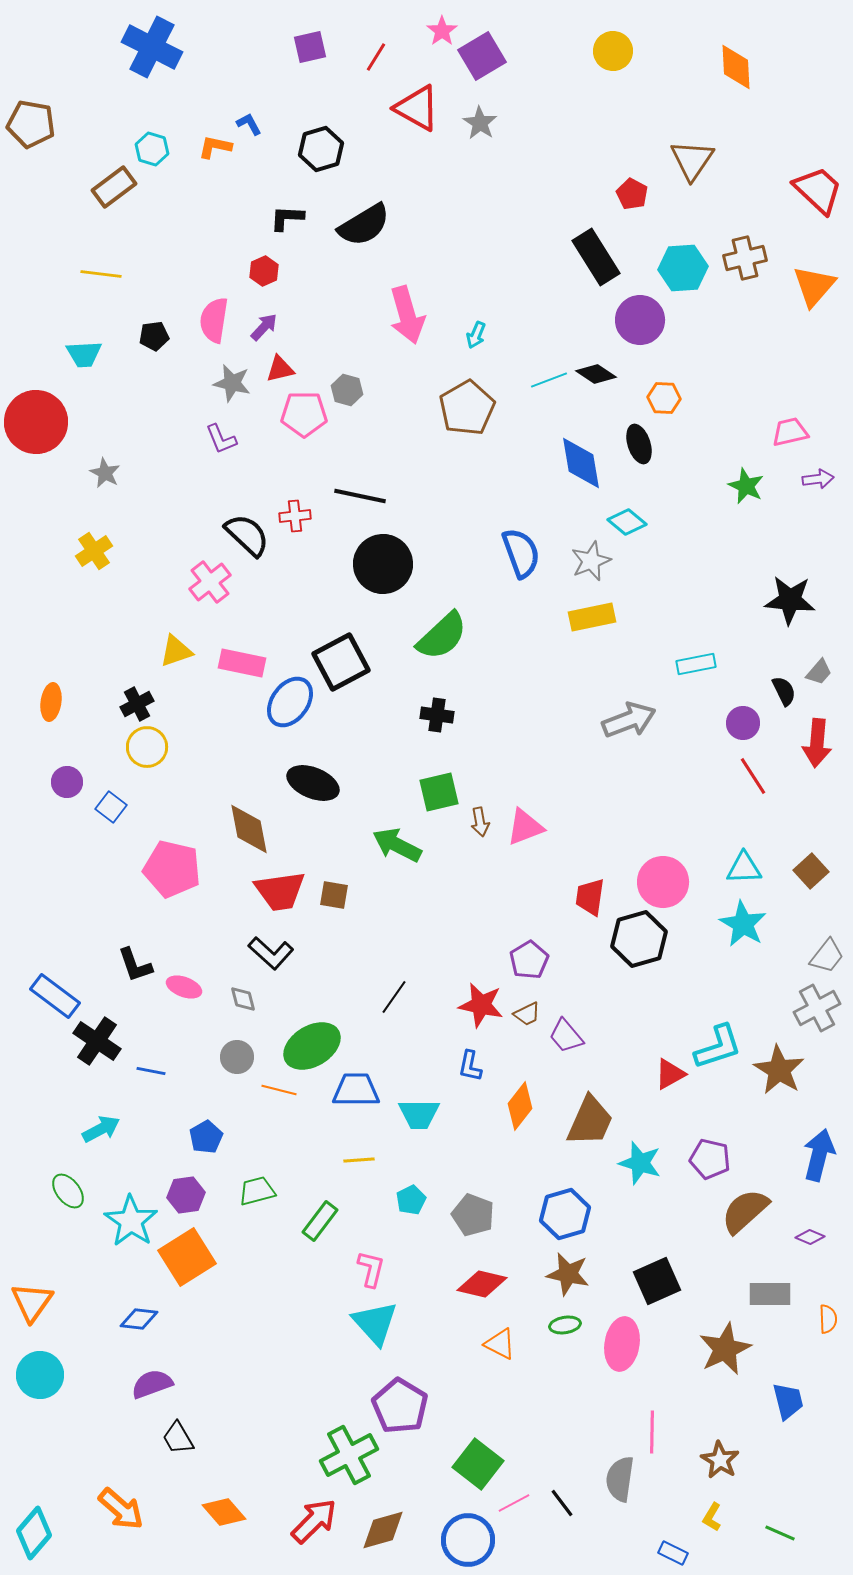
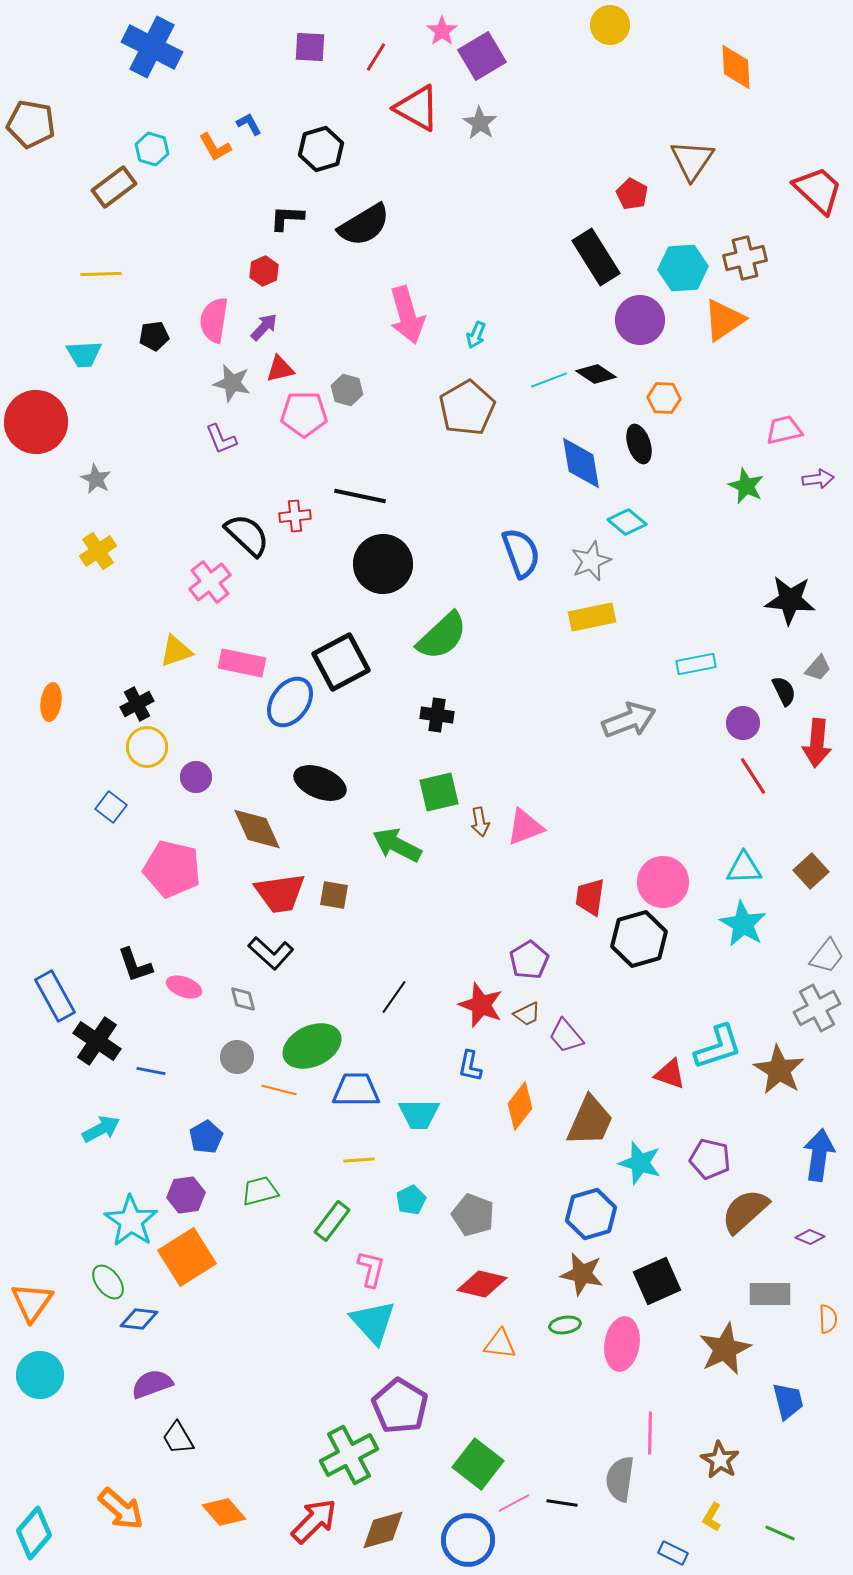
purple square at (310, 47): rotated 16 degrees clockwise
yellow circle at (613, 51): moved 3 px left, 26 px up
orange L-shape at (215, 147): rotated 132 degrees counterclockwise
yellow line at (101, 274): rotated 9 degrees counterclockwise
orange triangle at (814, 286): moved 90 px left, 34 px down; rotated 15 degrees clockwise
pink trapezoid at (790, 432): moved 6 px left, 2 px up
gray star at (105, 473): moved 9 px left, 6 px down
yellow cross at (94, 551): moved 4 px right
gray trapezoid at (819, 672): moved 1 px left, 4 px up
purple circle at (67, 782): moved 129 px right, 5 px up
black ellipse at (313, 783): moved 7 px right
brown diamond at (249, 829): moved 8 px right; rotated 14 degrees counterclockwise
red trapezoid at (280, 891): moved 2 px down
blue rectangle at (55, 996): rotated 24 degrees clockwise
red star at (481, 1005): rotated 9 degrees clockwise
green ellipse at (312, 1046): rotated 6 degrees clockwise
red triangle at (670, 1074): rotated 48 degrees clockwise
blue arrow at (819, 1155): rotated 6 degrees counterclockwise
green ellipse at (68, 1191): moved 40 px right, 91 px down
green trapezoid at (257, 1191): moved 3 px right
blue hexagon at (565, 1214): moved 26 px right
green rectangle at (320, 1221): moved 12 px right
brown star at (568, 1274): moved 14 px right
cyan triangle at (375, 1323): moved 2 px left, 1 px up
orange triangle at (500, 1344): rotated 20 degrees counterclockwise
pink line at (652, 1432): moved 2 px left, 1 px down
black line at (562, 1503): rotated 44 degrees counterclockwise
